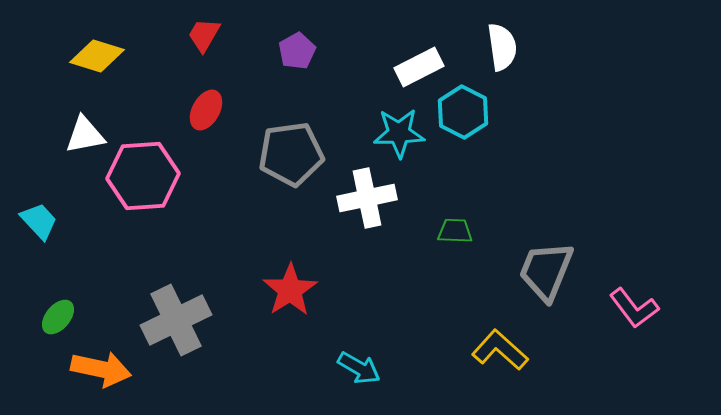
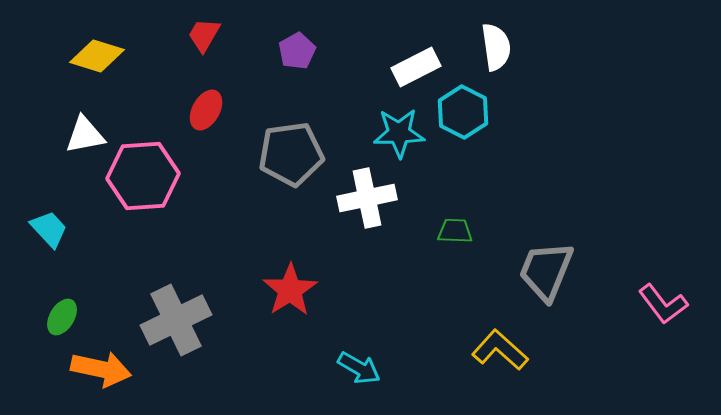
white semicircle: moved 6 px left
white rectangle: moved 3 px left
cyan trapezoid: moved 10 px right, 8 px down
pink L-shape: moved 29 px right, 4 px up
green ellipse: moved 4 px right; rotated 9 degrees counterclockwise
